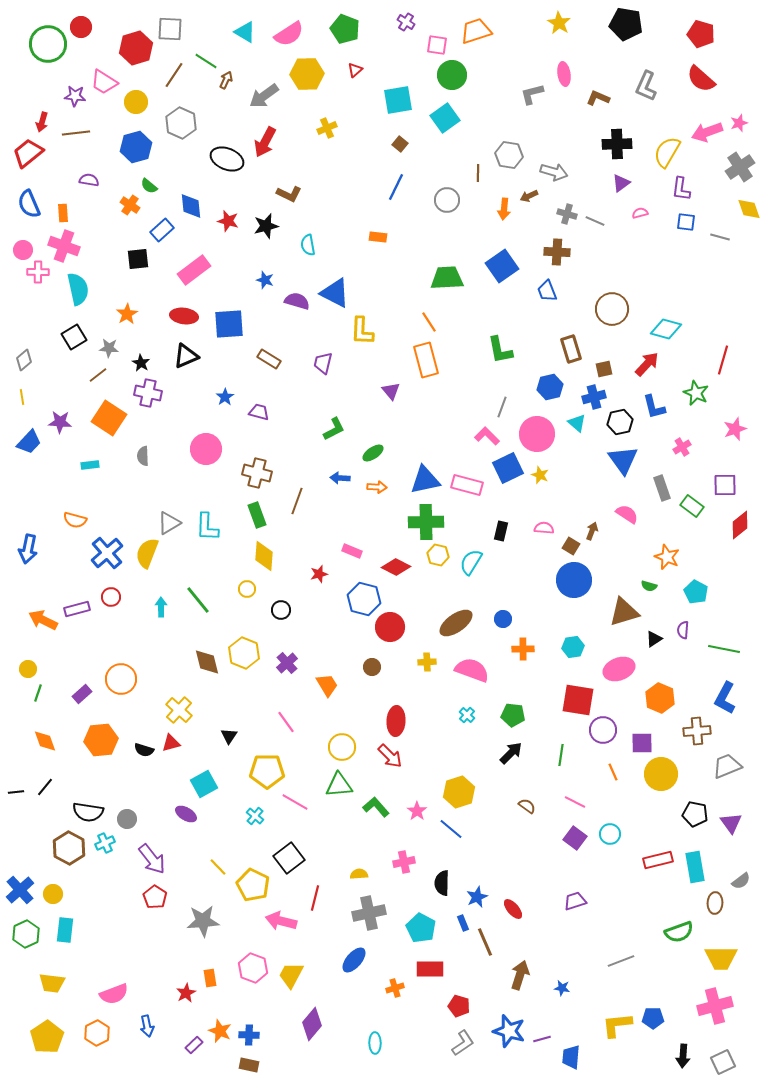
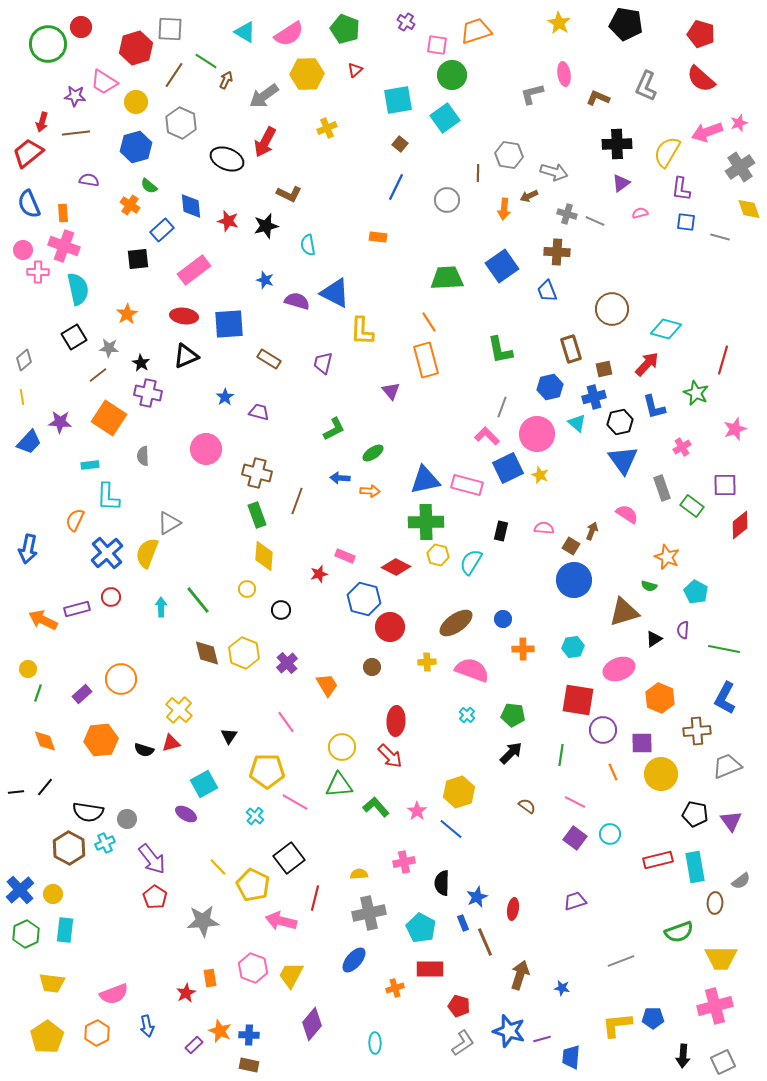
orange arrow at (377, 487): moved 7 px left, 4 px down
orange semicircle at (75, 520): rotated 100 degrees clockwise
cyan L-shape at (207, 527): moved 99 px left, 30 px up
pink rectangle at (352, 551): moved 7 px left, 5 px down
brown diamond at (207, 662): moved 9 px up
purple triangle at (731, 823): moved 2 px up
red ellipse at (513, 909): rotated 50 degrees clockwise
